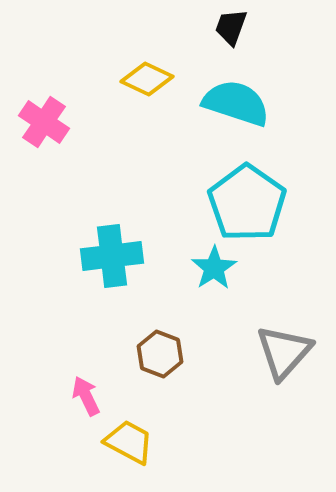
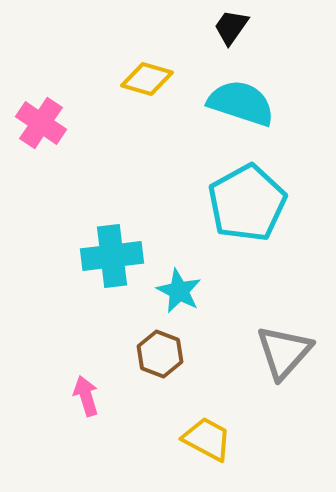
black trapezoid: rotated 15 degrees clockwise
yellow diamond: rotated 9 degrees counterclockwise
cyan semicircle: moved 5 px right
pink cross: moved 3 px left, 1 px down
cyan pentagon: rotated 8 degrees clockwise
cyan star: moved 35 px left, 23 px down; rotated 12 degrees counterclockwise
pink arrow: rotated 9 degrees clockwise
yellow trapezoid: moved 78 px right, 3 px up
